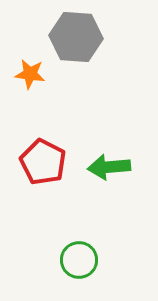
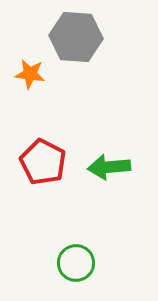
green circle: moved 3 px left, 3 px down
